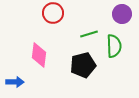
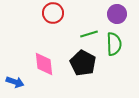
purple circle: moved 5 px left
green semicircle: moved 2 px up
pink diamond: moved 5 px right, 9 px down; rotated 15 degrees counterclockwise
black pentagon: moved 2 px up; rotated 30 degrees counterclockwise
blue arrow: rotated 18 degrees clockwise
